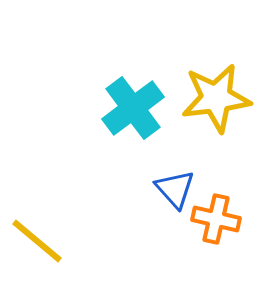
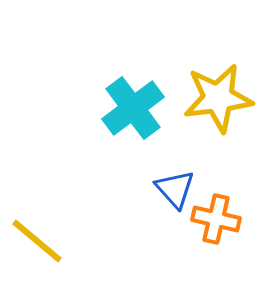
yellow star: moved 2 px right
